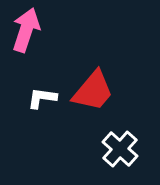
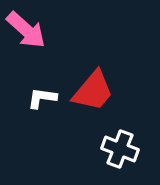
pink arrow: rotated 114 degrees clockwise
white cross: rotated 21 degrees counterclockwise
